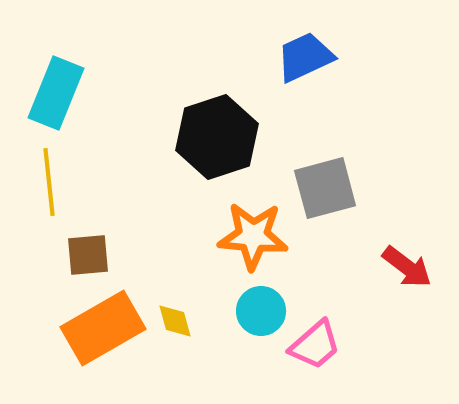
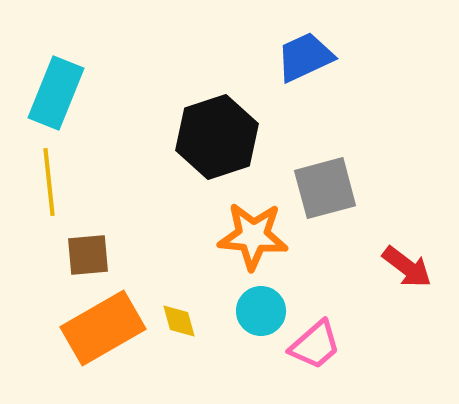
yellow diamond: moved 4 px right
